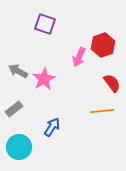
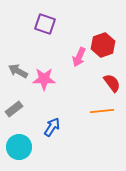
pink star: rotated 30 degrees clockwise
